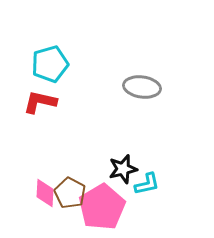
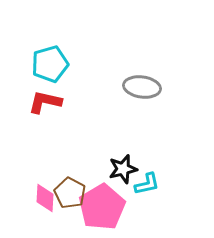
red L-shape: moved 5 px right
pink diamond: moved 5 px down
